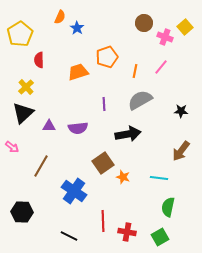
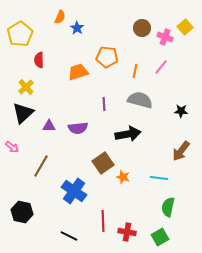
brown circle: moved 2 px left, 5 px down
orange pentagon: rotated 25 degrees clockwise
gray semicircle: rotated 45 degrees clockwise
black hexagon: rotated 10 degrees clockwise
